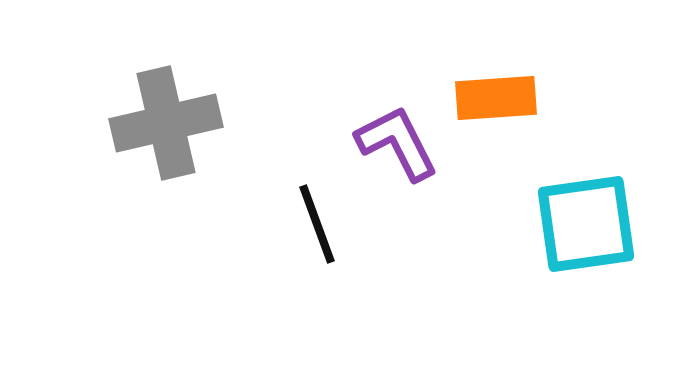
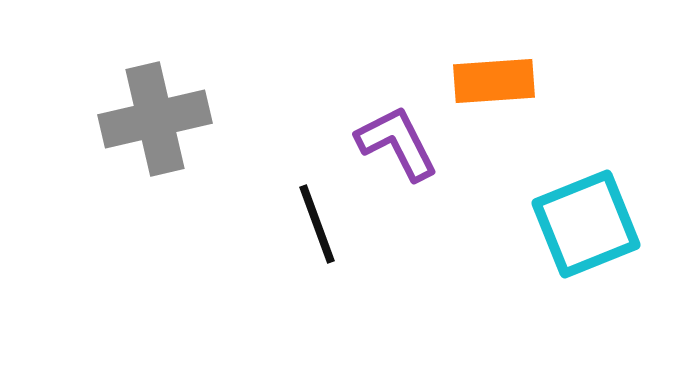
orange rectangle: moved 2 px left, 17 px up
gray cross: moved 11 px left, 4 px up
cyan square: rotated 14 degrees counterclockwise
